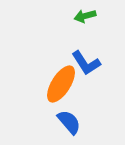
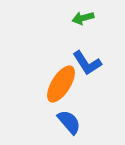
green arrow: moved 2 px left, 2 px down
blue L-shape: moved 1 px right
